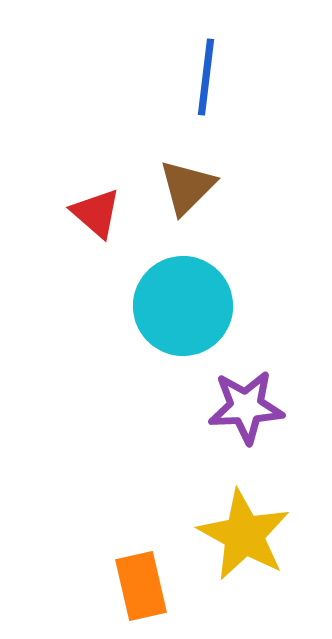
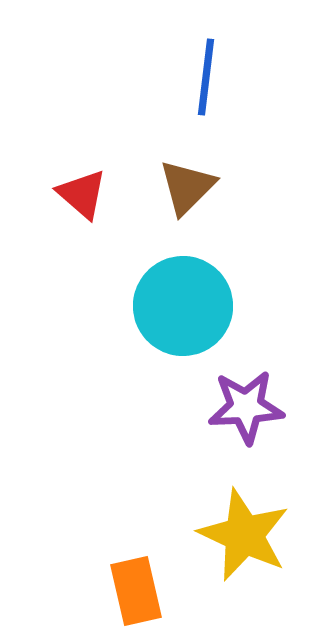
red triangle: moved 14 px left, 19 px up
yellow star: rotated 4 degrees counterclockwise
orange rectangle: moved 5 px left, 5 px down
